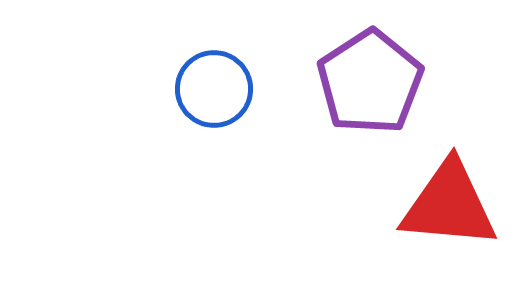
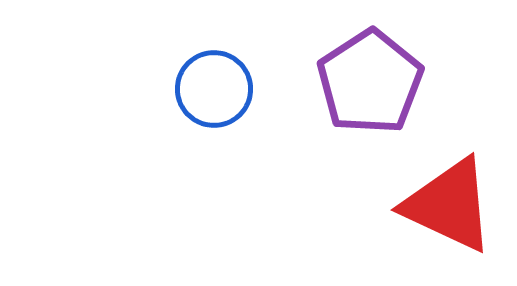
red triangle: rotated 20 degrees clockwise
